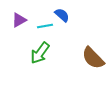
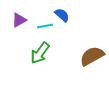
brown semicircle: moved 1 px left, 2 px up; rotated 105 degrees clockwise
